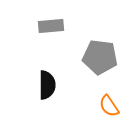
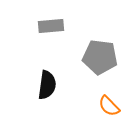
black semicircle: rotated 8 degrees clockwise
orange semicircle: rotated 10 degrees counterclockwise
